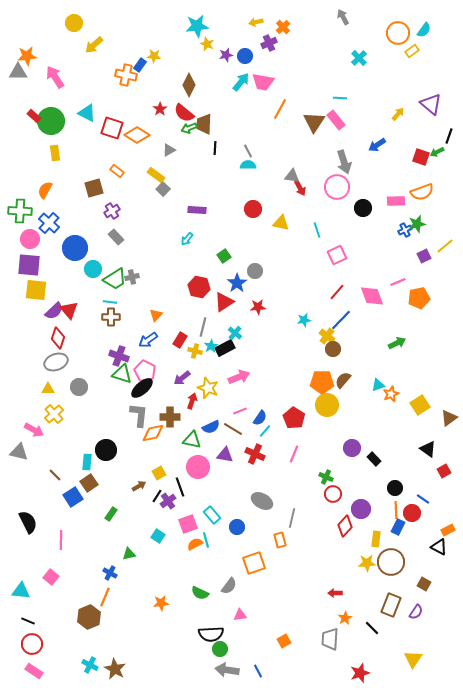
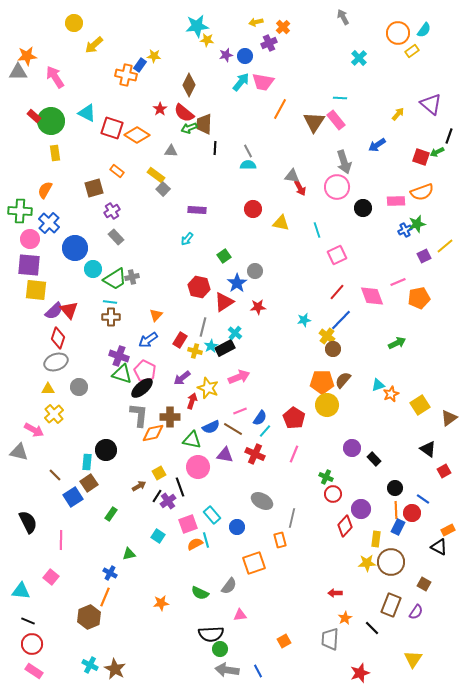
yellow star at (207, 44): moved 4 px up; rotated 16 degrees counterclockwise
gray triangle at (169, 150): moved 2 px right, 1 px down; rotated 32 degrees clockwise
